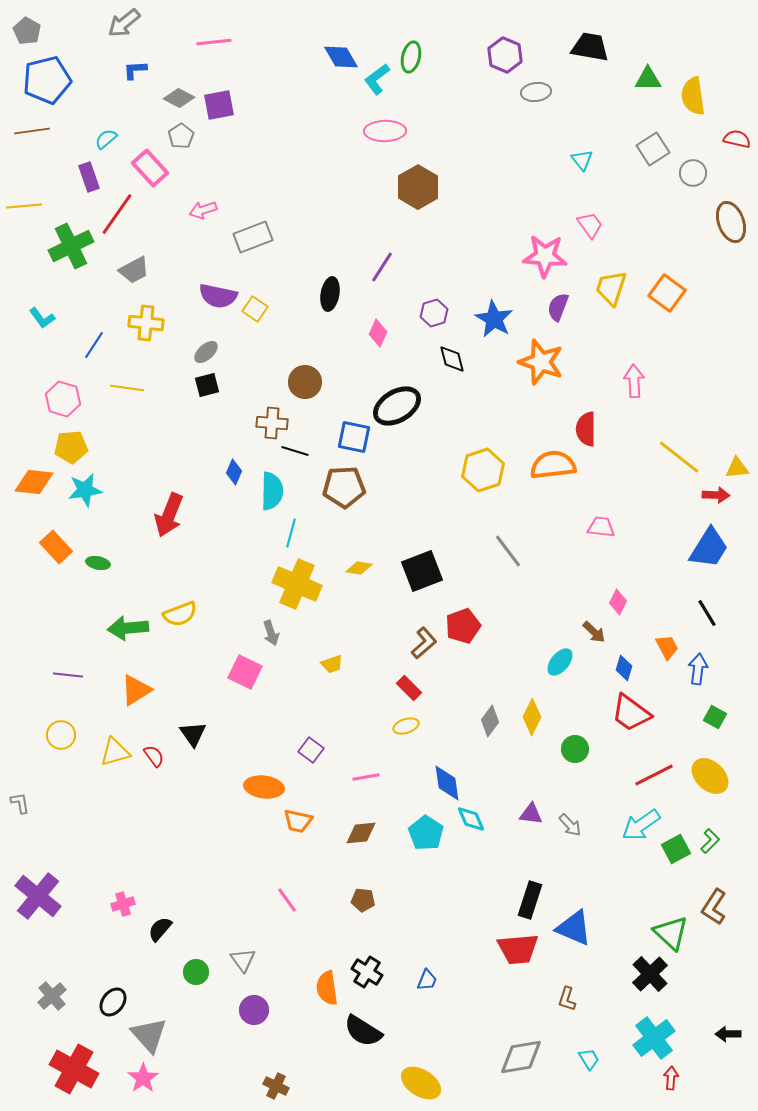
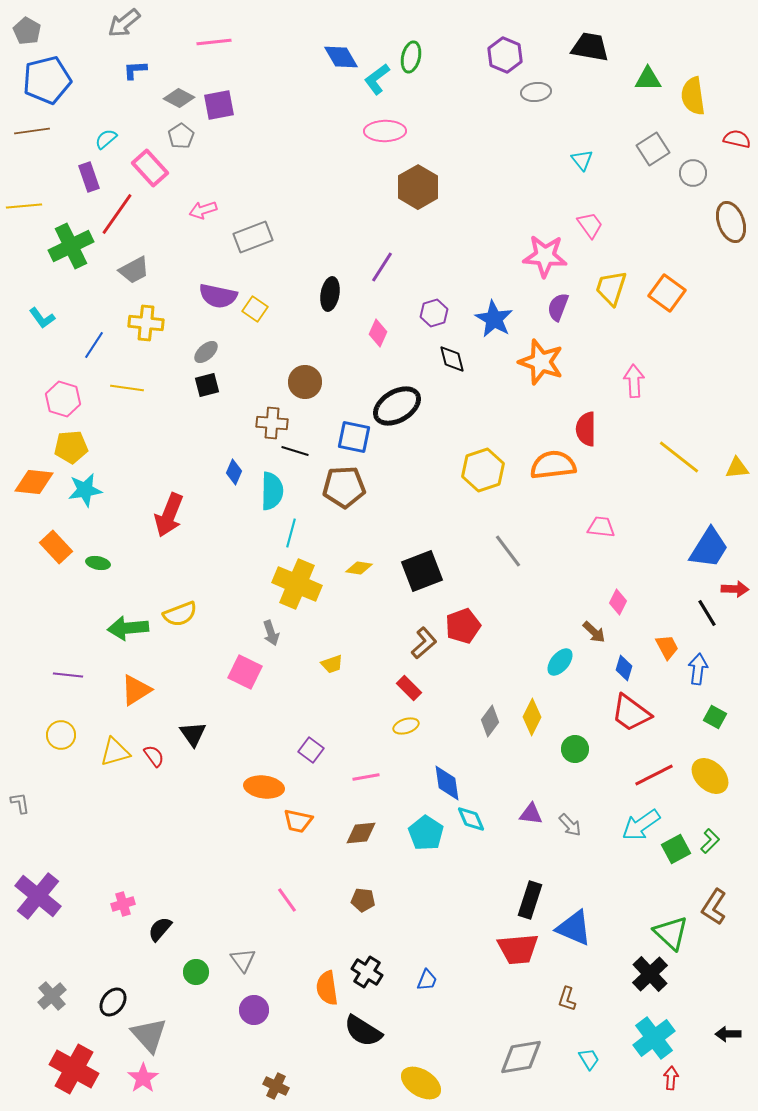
red arrow at (716, 495): moved 19 px right, 94 px down
